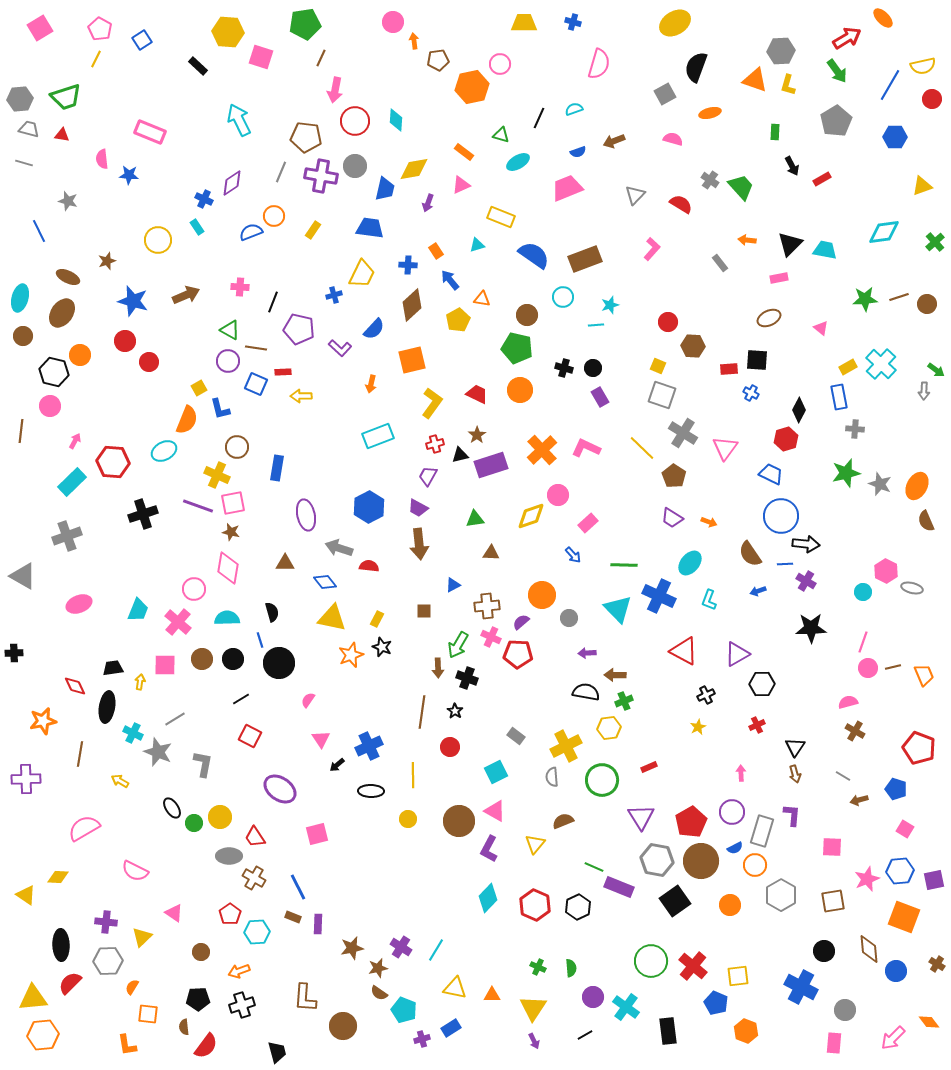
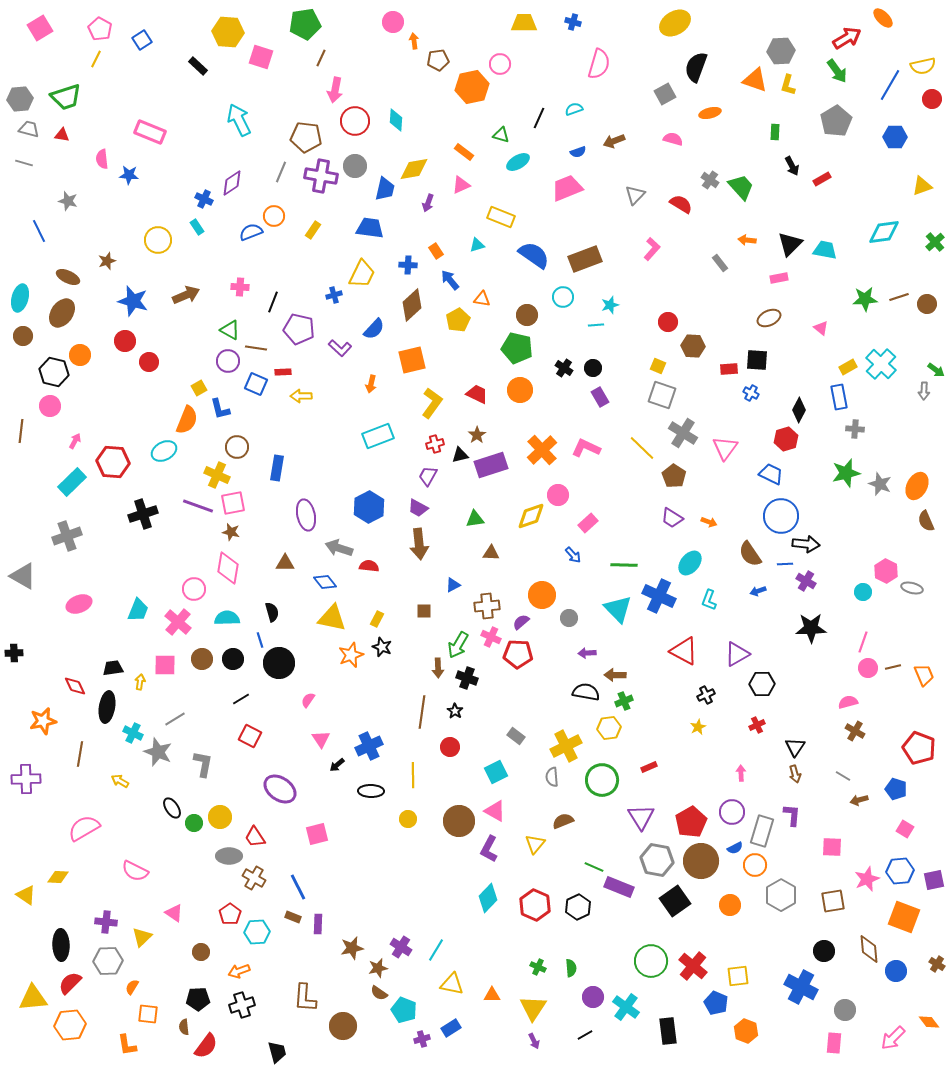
black cross at (564, 368): rotated 18 degrees clockwise
yellow triangle at (455, 988): moved 3 px left, 4 px up
orange hexagon at (43, 1035): moved 27 px right, 10 px up
